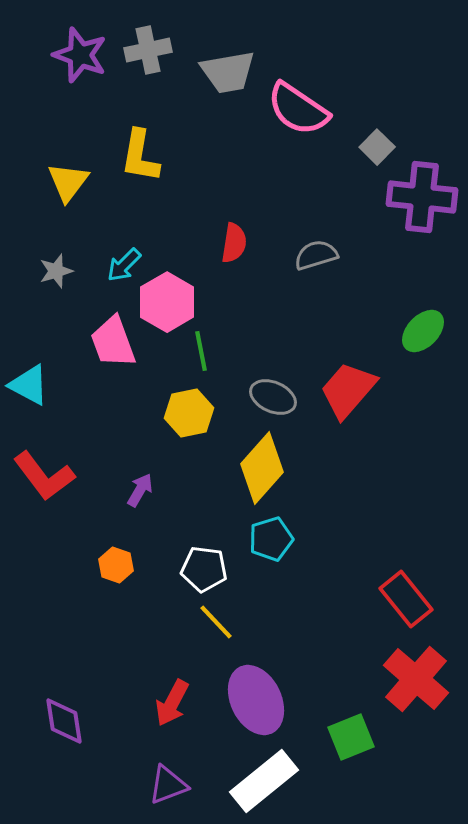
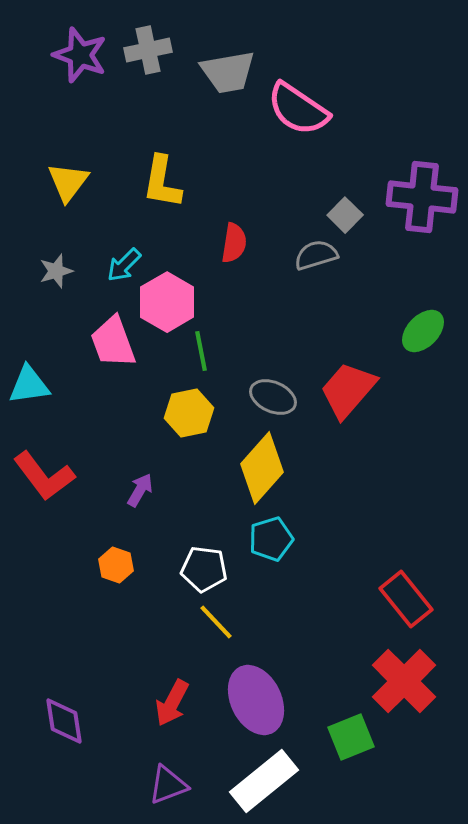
gray square: moved 32 px left, 68 px down
yellow L-shape: moved 22 px right, 26 px down
cyan triangle: rotated 36 degrees counterclockwise
red cross: moved 12 px left, 2 px down; rotated 4 degrees clockwise
